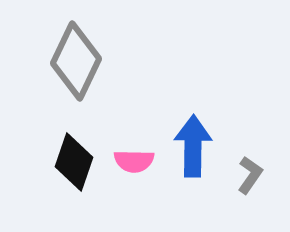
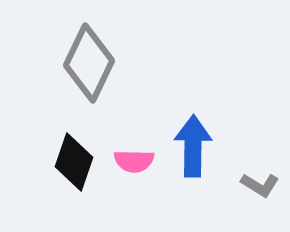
gray diamond: moved 13 px right, 2 px down
gray L-shape: moved 10 px right, 10 px down; rotated 87 degrees clockwise
